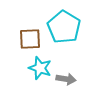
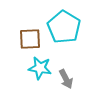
cyan star: rotated 10 degrees counterclockwise
gray arrow: rotated 54 degrees clockwise
